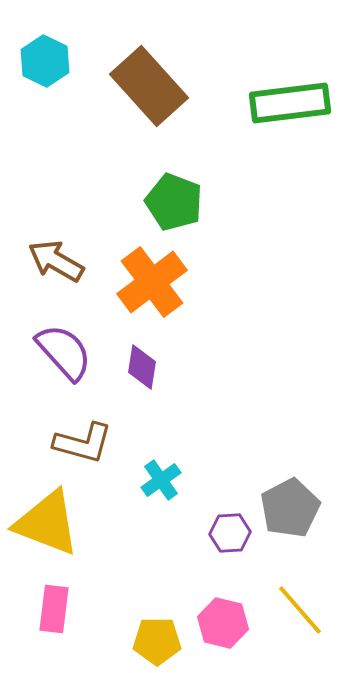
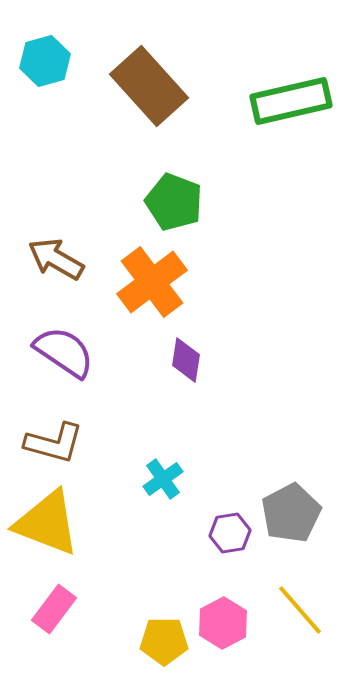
cyan hexagon: rotated 18 degrees clockwise
green rectangle: moved 1 px right, 2 px up; rotated 6 degrees counterclockwise
brown arrow: moved 2 px up
purple semicircle: rotated 14 degrees counterclockwise
purple diamond: moved 44 px right, 7 px up
brown L-shape: moved 29 px left
cyan cross: moved 2 px right, 1 px up
gray pentagon: moved 1 px right, 5 px down
purple hexagon: rotated 6 degrees counterclockwise
pink rectangle: rotated 30 degrees clockwise
pink hexagon: rotated 18 degrees clockwise
yellow pentagon: moved 7 px right
